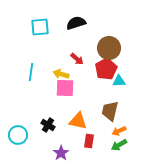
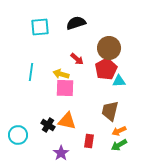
orange triangle: moved 11 px left
